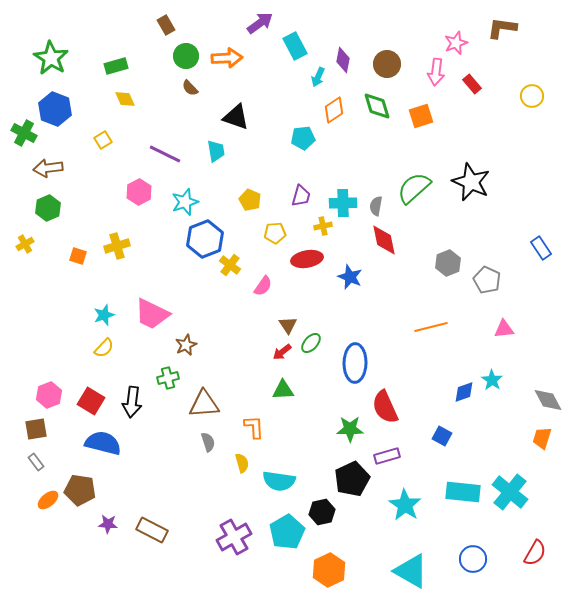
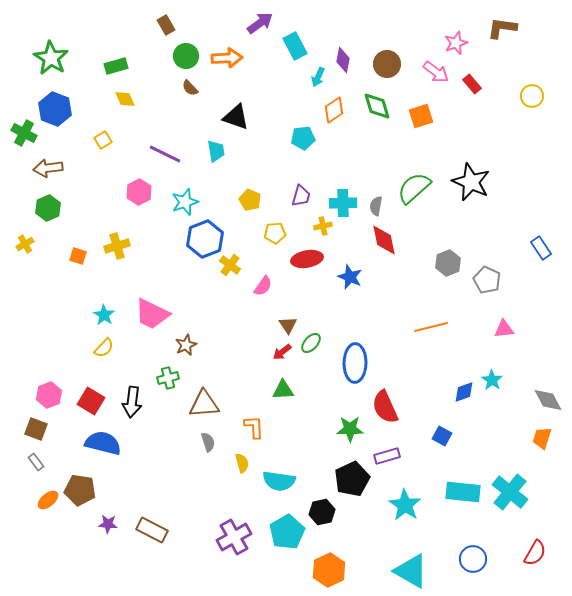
pink arrow at (436, 72): rotated 60 degrees counterclockwise
cyan star at (104, 315): rotated 20 degrees counterclockwise
brown square at (36, 429): rotated 30 degrees clockwise
